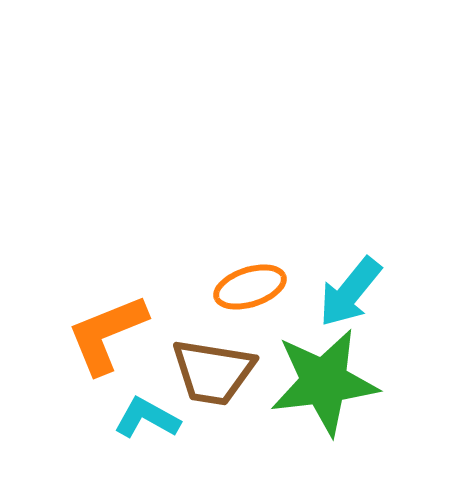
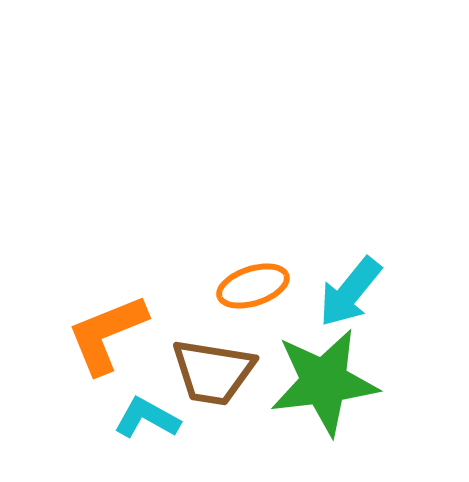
orange ellipse: moved 3 px right, 1 px up
